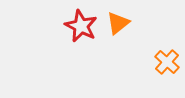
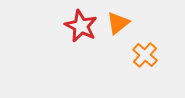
orange cross: moved 22 px left, 7 px up
